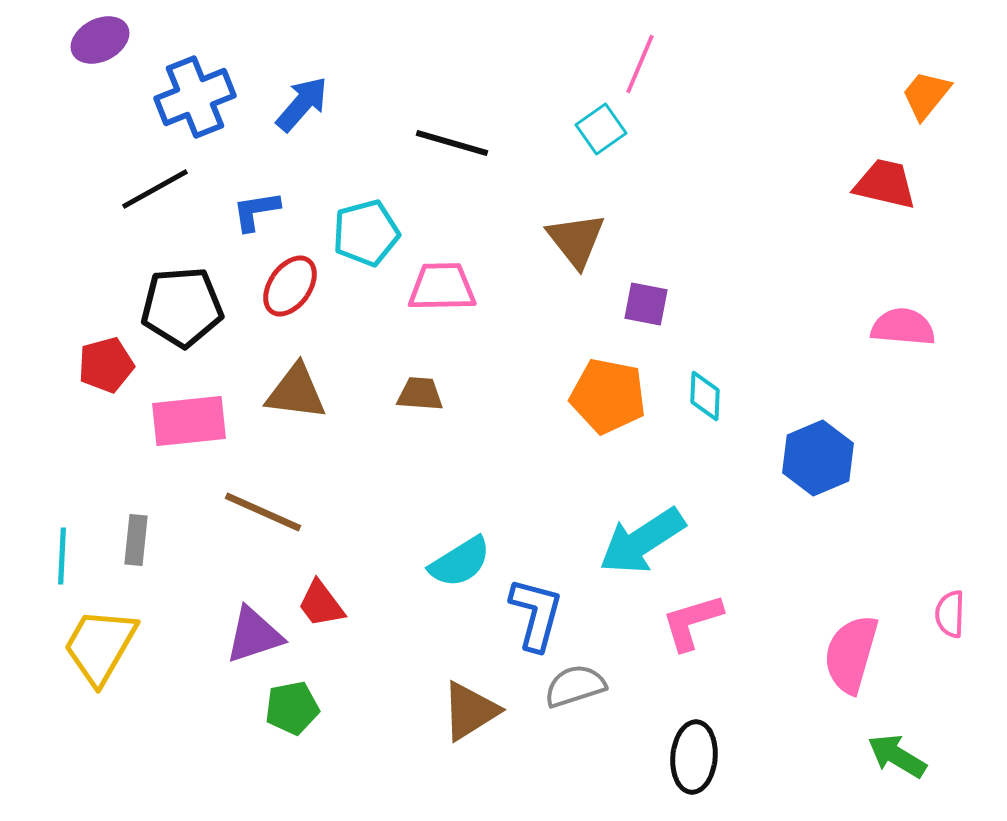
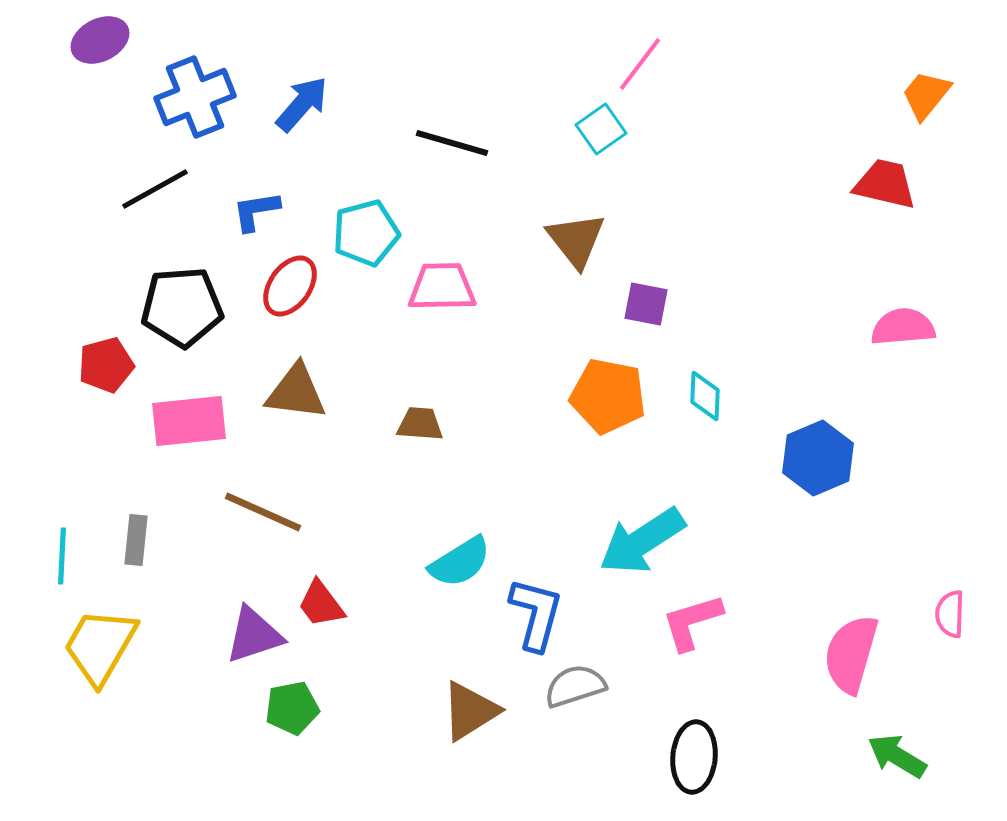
pink line at (640, 64): rotated 14 degrees clockwise
pink semicircle at (903, 327): rotated 10 degrees counterclockwise
brown trapezoid at (420, 394): moved 30 px down
